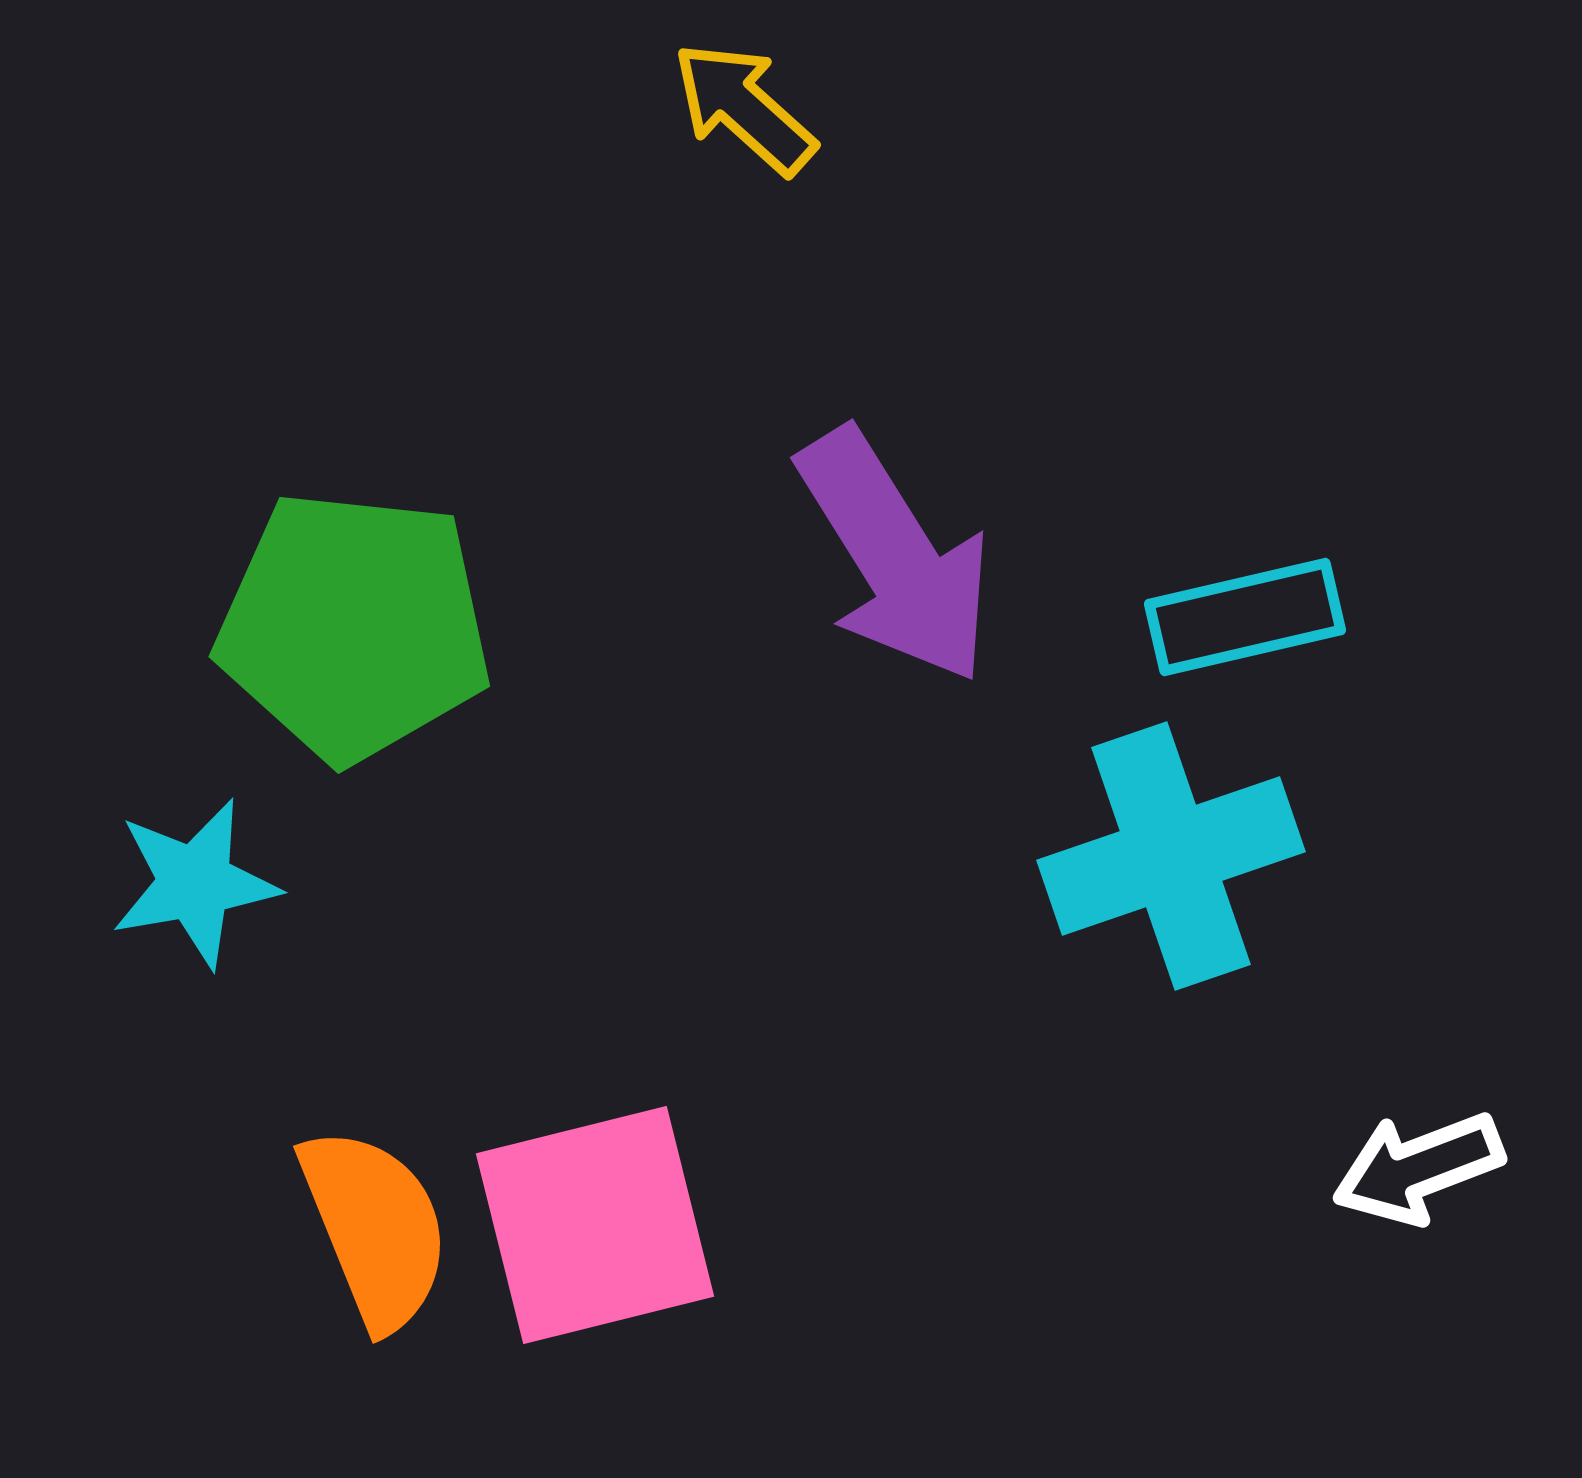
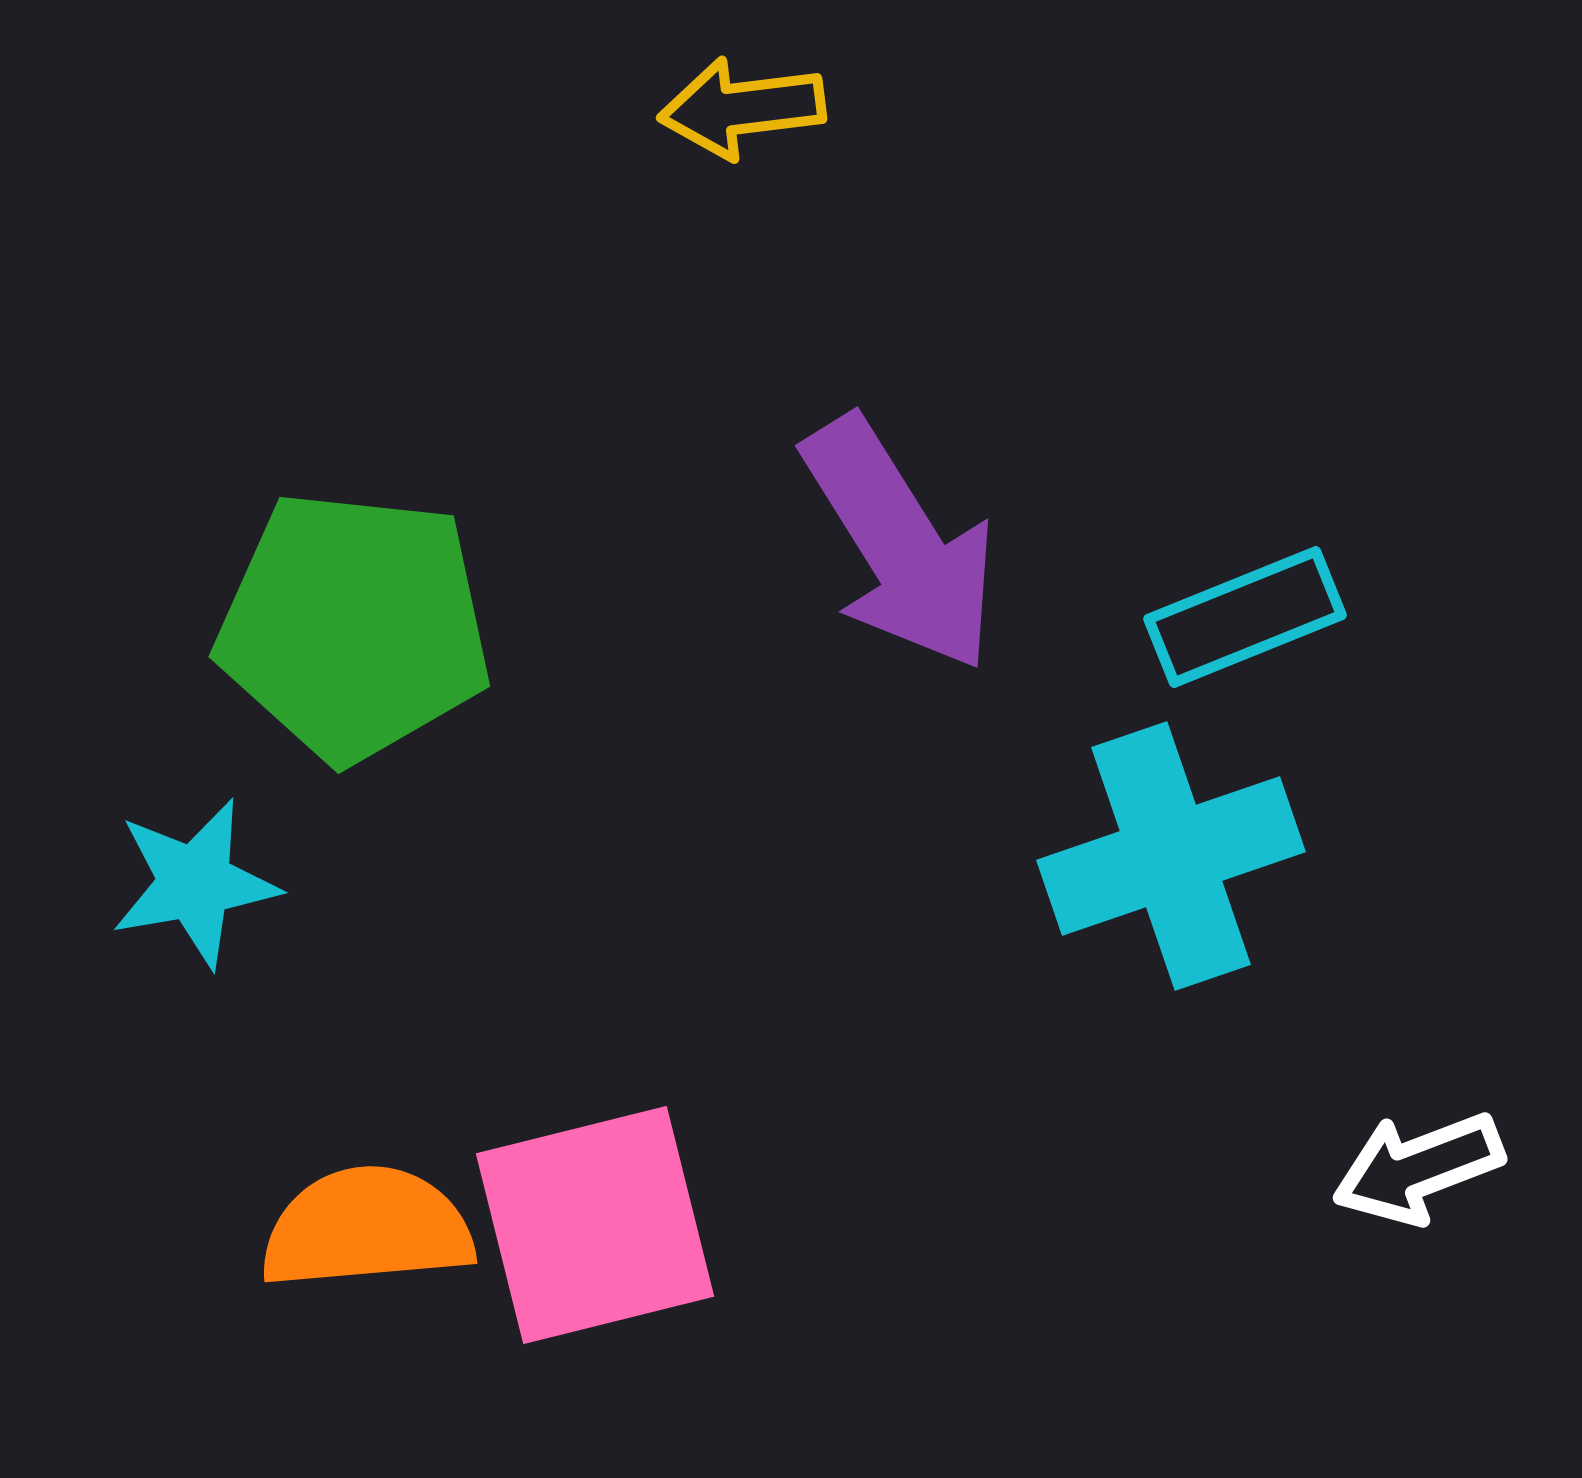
yellow arrow: moved 2 px left; rotated 49 degrees counterclockwise
purple arrow: moved 5 px right, 12 px up
cyan rectangle: rotated 9 degrees counterclockwise
orange semicircle: moved 8 px left; rotated 73 degrees counterclockwise
